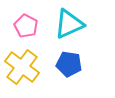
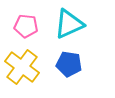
pink pentagon: rotated 20 degrees counterclockwise
